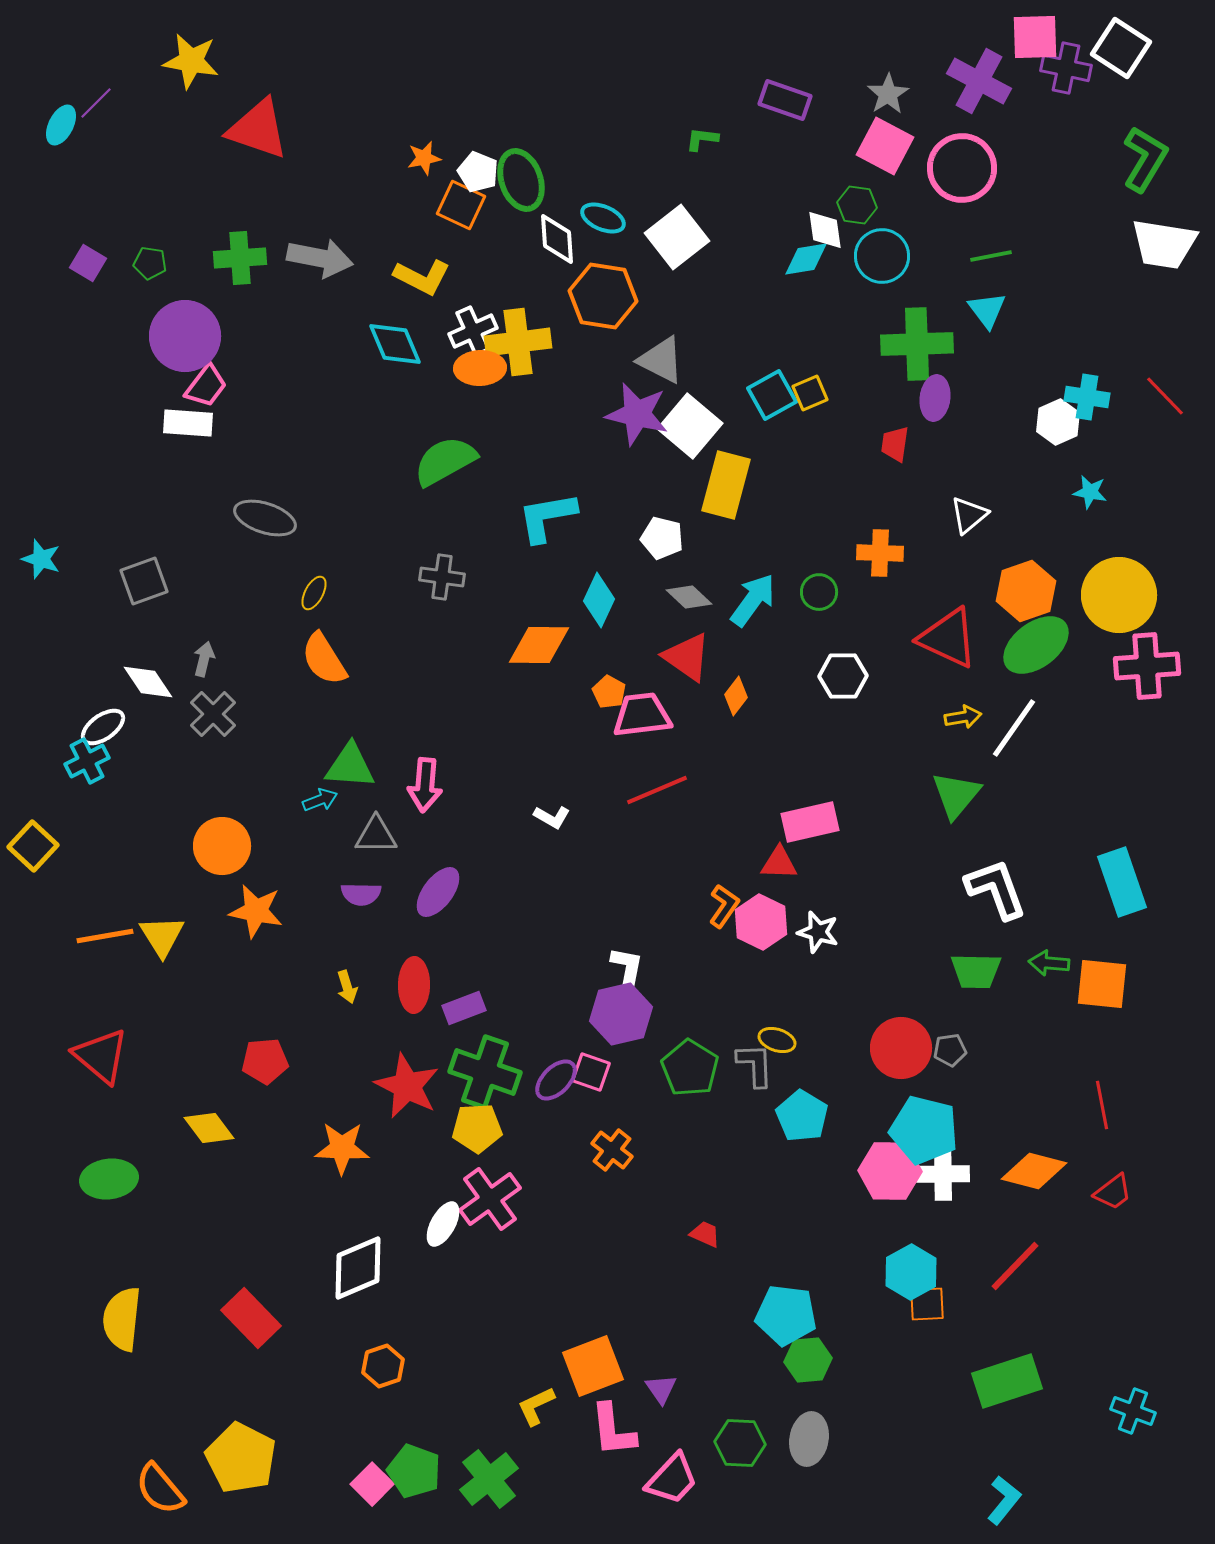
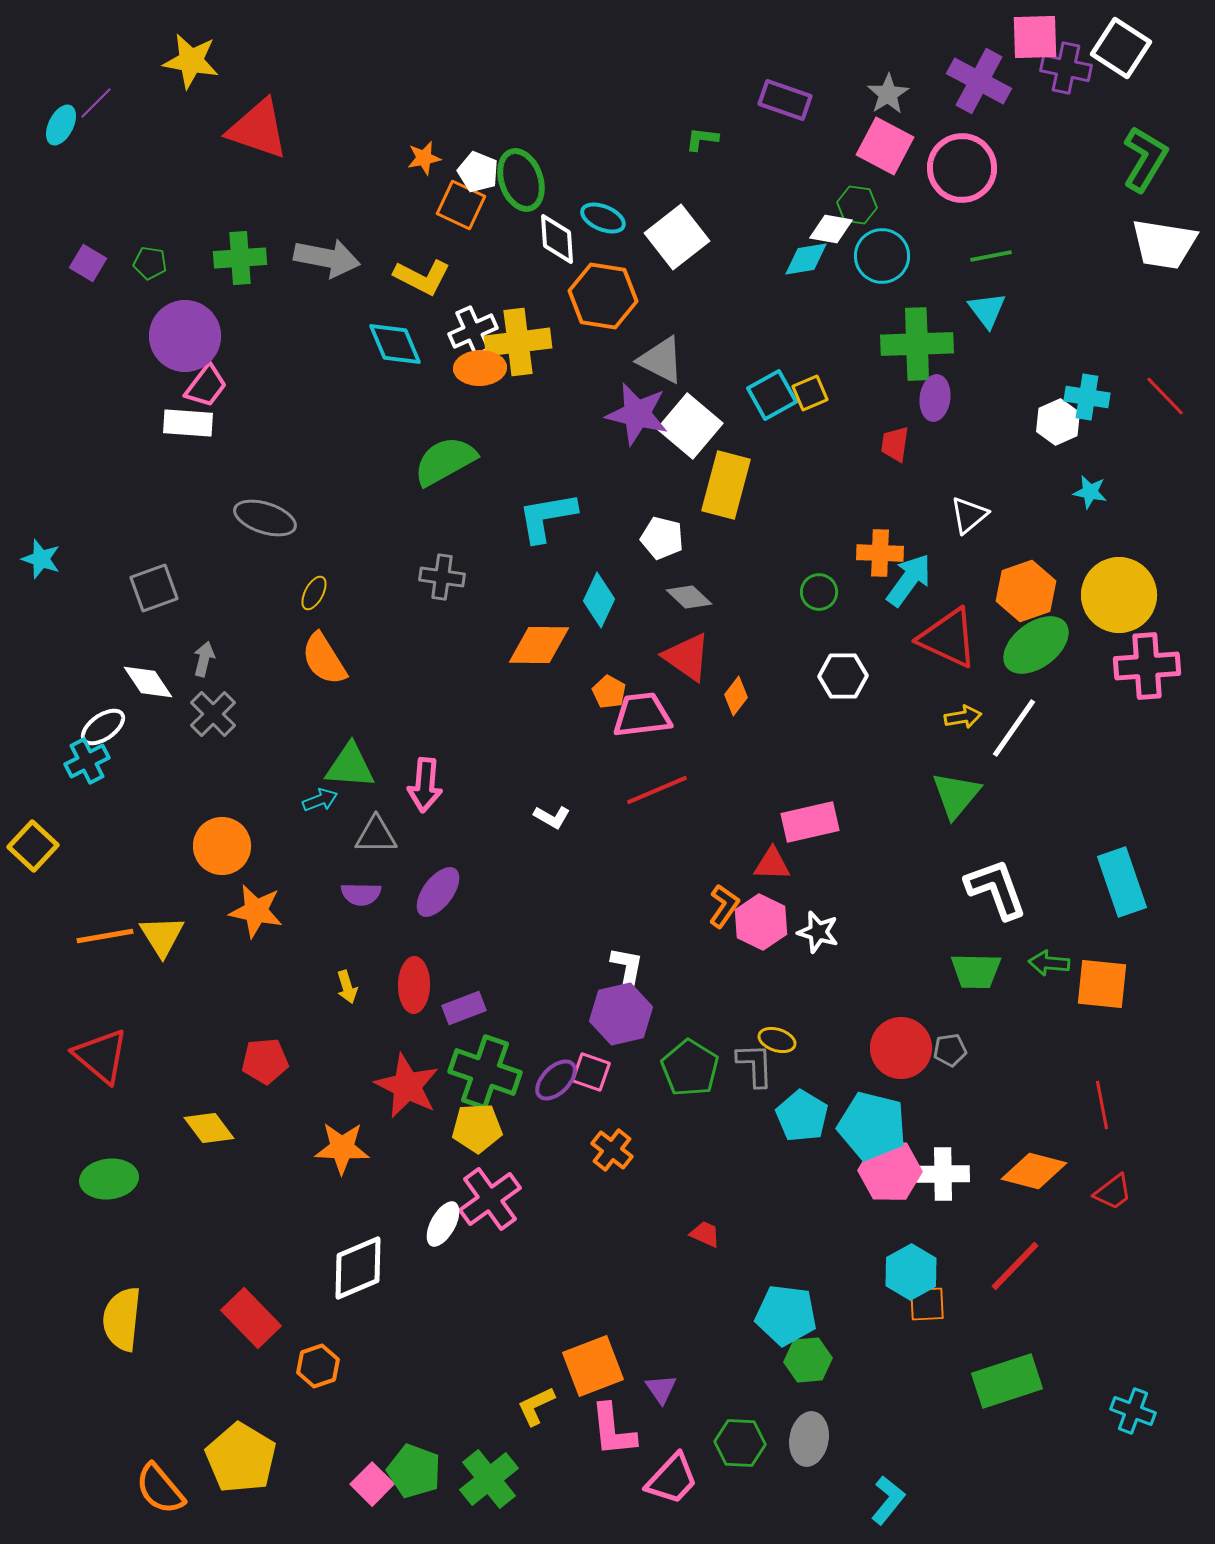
white diamond at (825, 230): moved 6 px right, 1 px up; rotated 72 degrees counterclockwise
gray arrow at (320, 258): moved 7 px right
gray square at (144, 581): moved 10 px right, 7 px down
cyan arrow at (753, 600): moved 156 px right, 20 px up
red triangle at (779, 863): moved 7 px left, 1 px down
cyan pentagon at (924, 1130): moved 52 px left, 4 px up
orange hexagon at (383, 1366): moved 65 px left
yellow pentagon at (241, 1458): rotated 4 degrees clockwise
cyan L-shape at (1004, 1500): moved 116 px left
